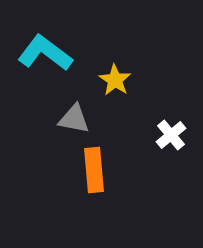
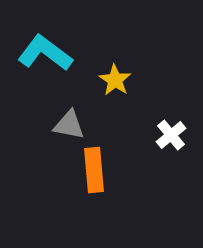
gray triangle: moved 5 px left, 6 px down
